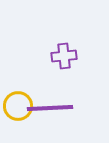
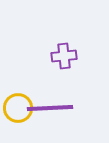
yellow circle: moved 2 px down
